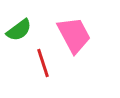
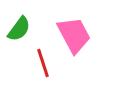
green semicircle: moved 1 px up; rotated 16 degrees counterclockwise
